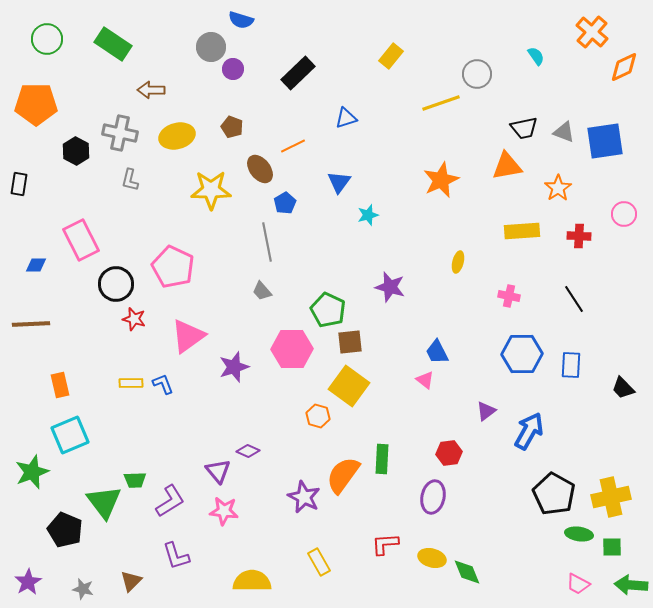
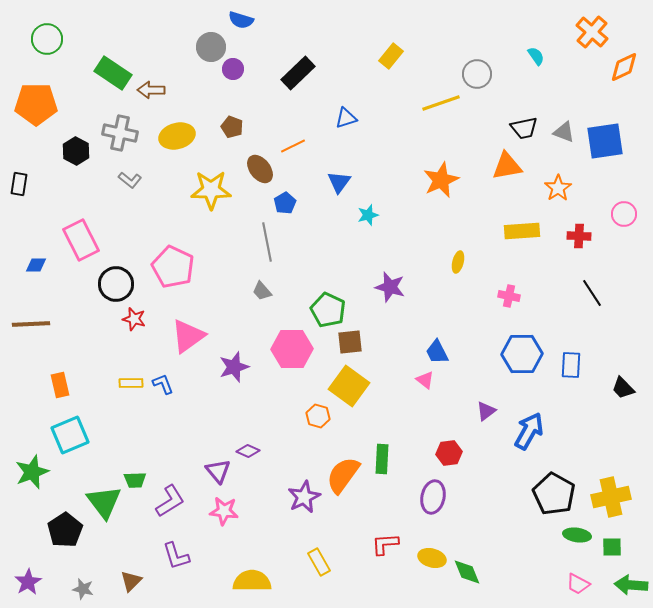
green rectangle at (113, 44): moved 29 px down
gray L-shape at (130, 180): rotated 65 degrees counterclockwise
black line at (574, 299): moved 18 px right, 6 px up
purple star at (304, 497): rotated 20 degrees clockwise
black pentagon at (65, 530): rotated 16 degrees clockwise
green ellipse at (579, 534): moved 2 px left, 1 px down
